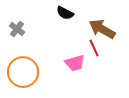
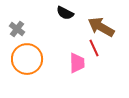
brown arrow: moved 1 px left, 2 px up
pink trapezoid: moved 2 px right; rotated 75 degrees counterclockwise
orange circle: moved 4 px right, 13 px up
